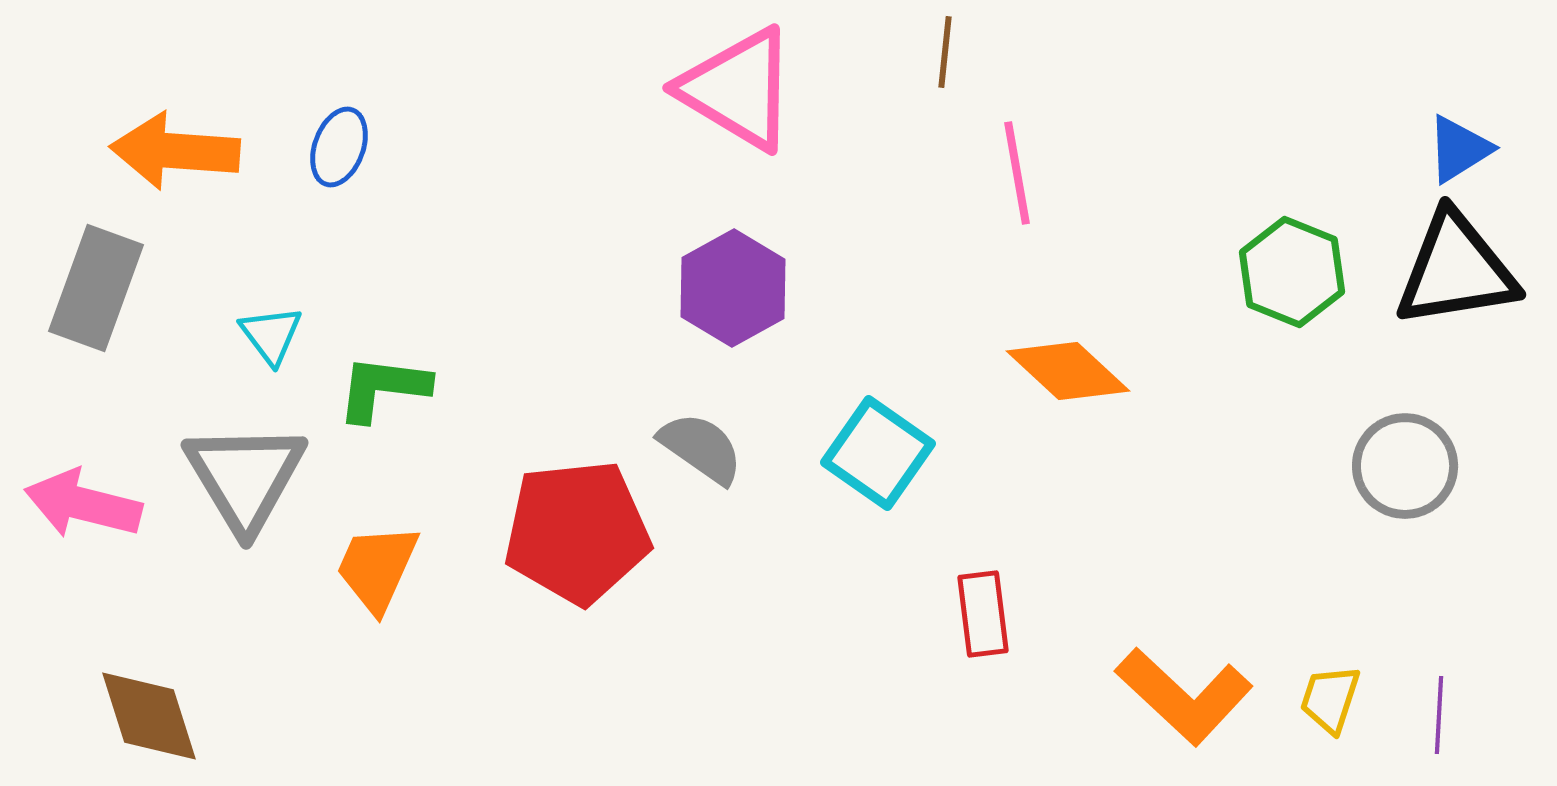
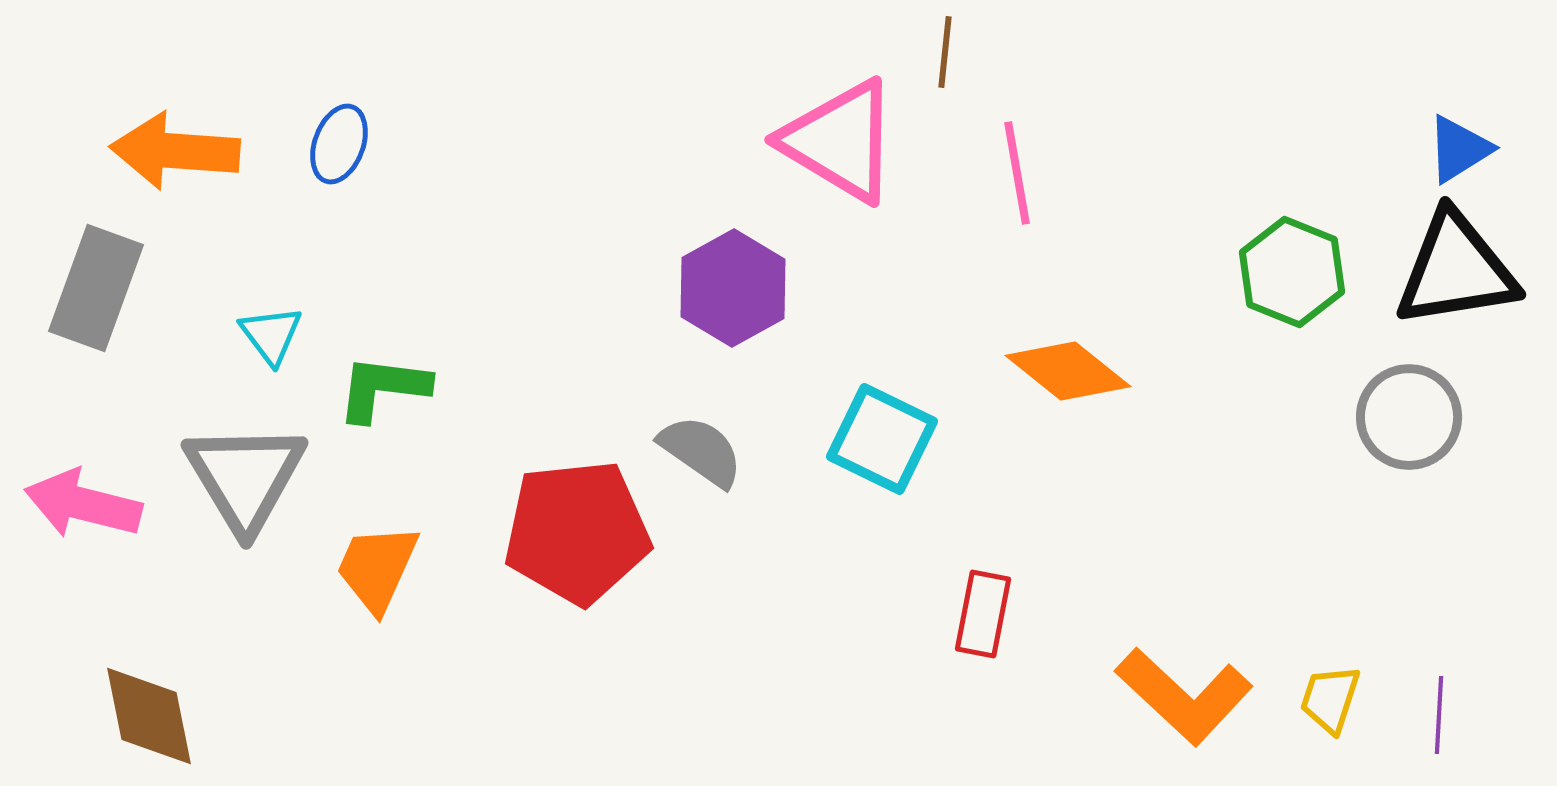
pink triangle: moved 102 px right, 52 px down
blue ellipse: moved 3 px up
orange diamond: rotated 4 degrees counterclockwise
gray semicircle: moved 3 px down
cyan square: moved 4 px right, 14 px up; rotated 9 degrees counterclockwise
gray circle: moved 4 px right, 49 px up
red rectangle: rotated 18 degrees clockwise
brown diamond: rotated 6 degrees clockwise
